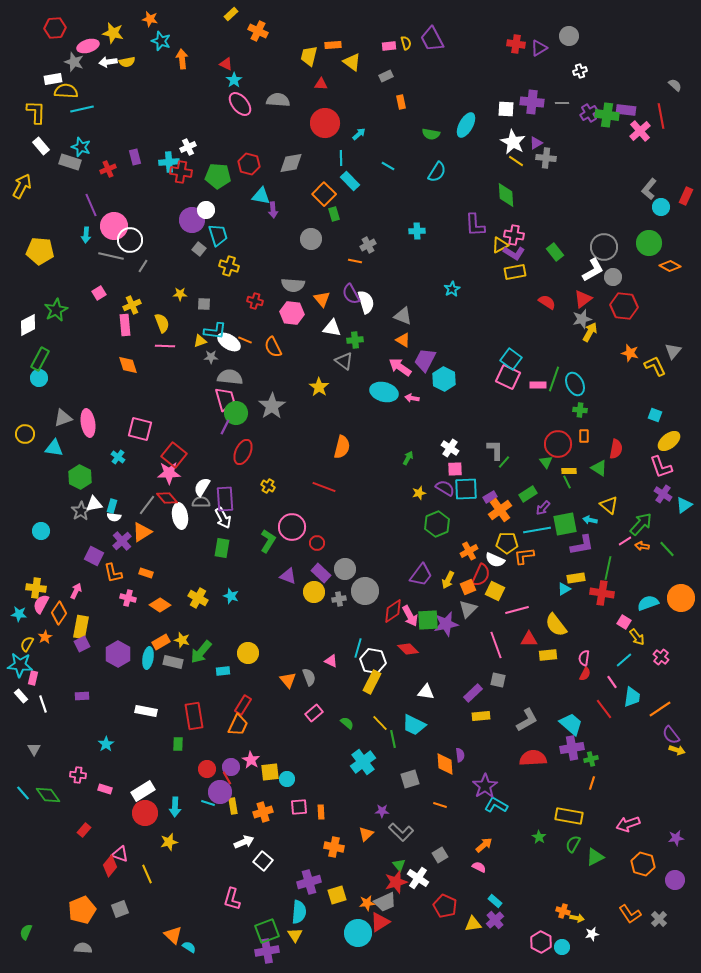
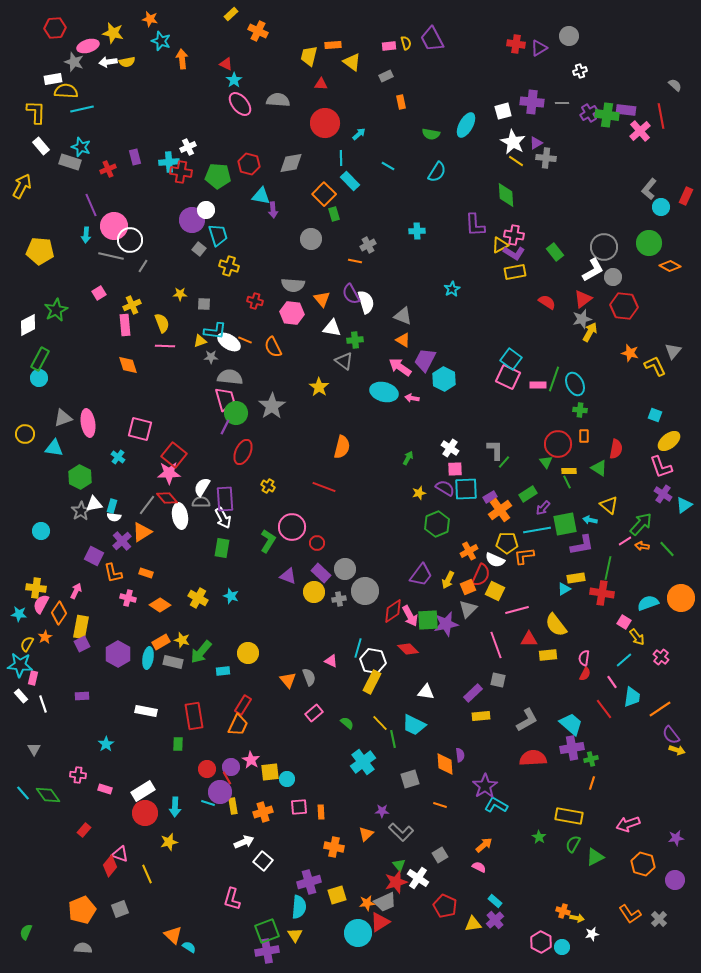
white square at (506, 109): moved 3 px left, 2 px down; rotated 18 degrees counterclockwise
cyan semicircle at (299, 912): moved 5 px up
